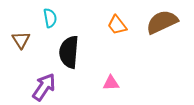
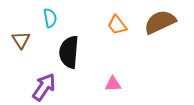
brown semicircle: moved 2 px left
pink triangle: moved 2 px right, 1 px down
